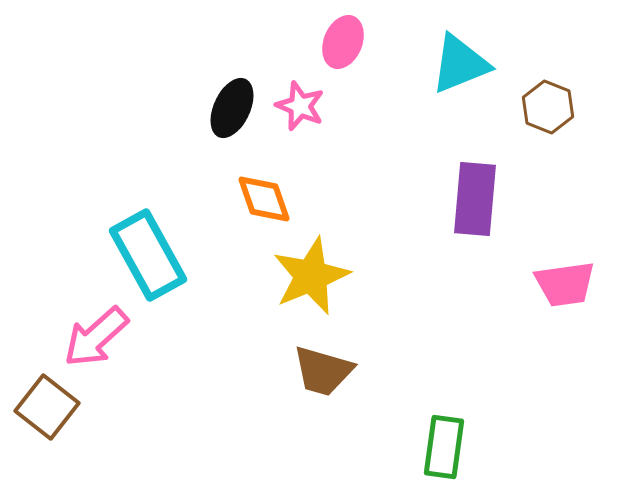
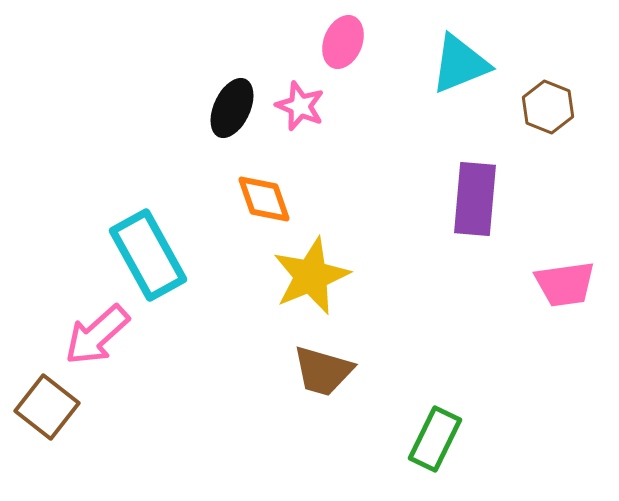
pink arrow: moved 1 px right, 2 px up
green rectangle: moved 9 px left, 8 px up; rotated 18 degrees clockwise
